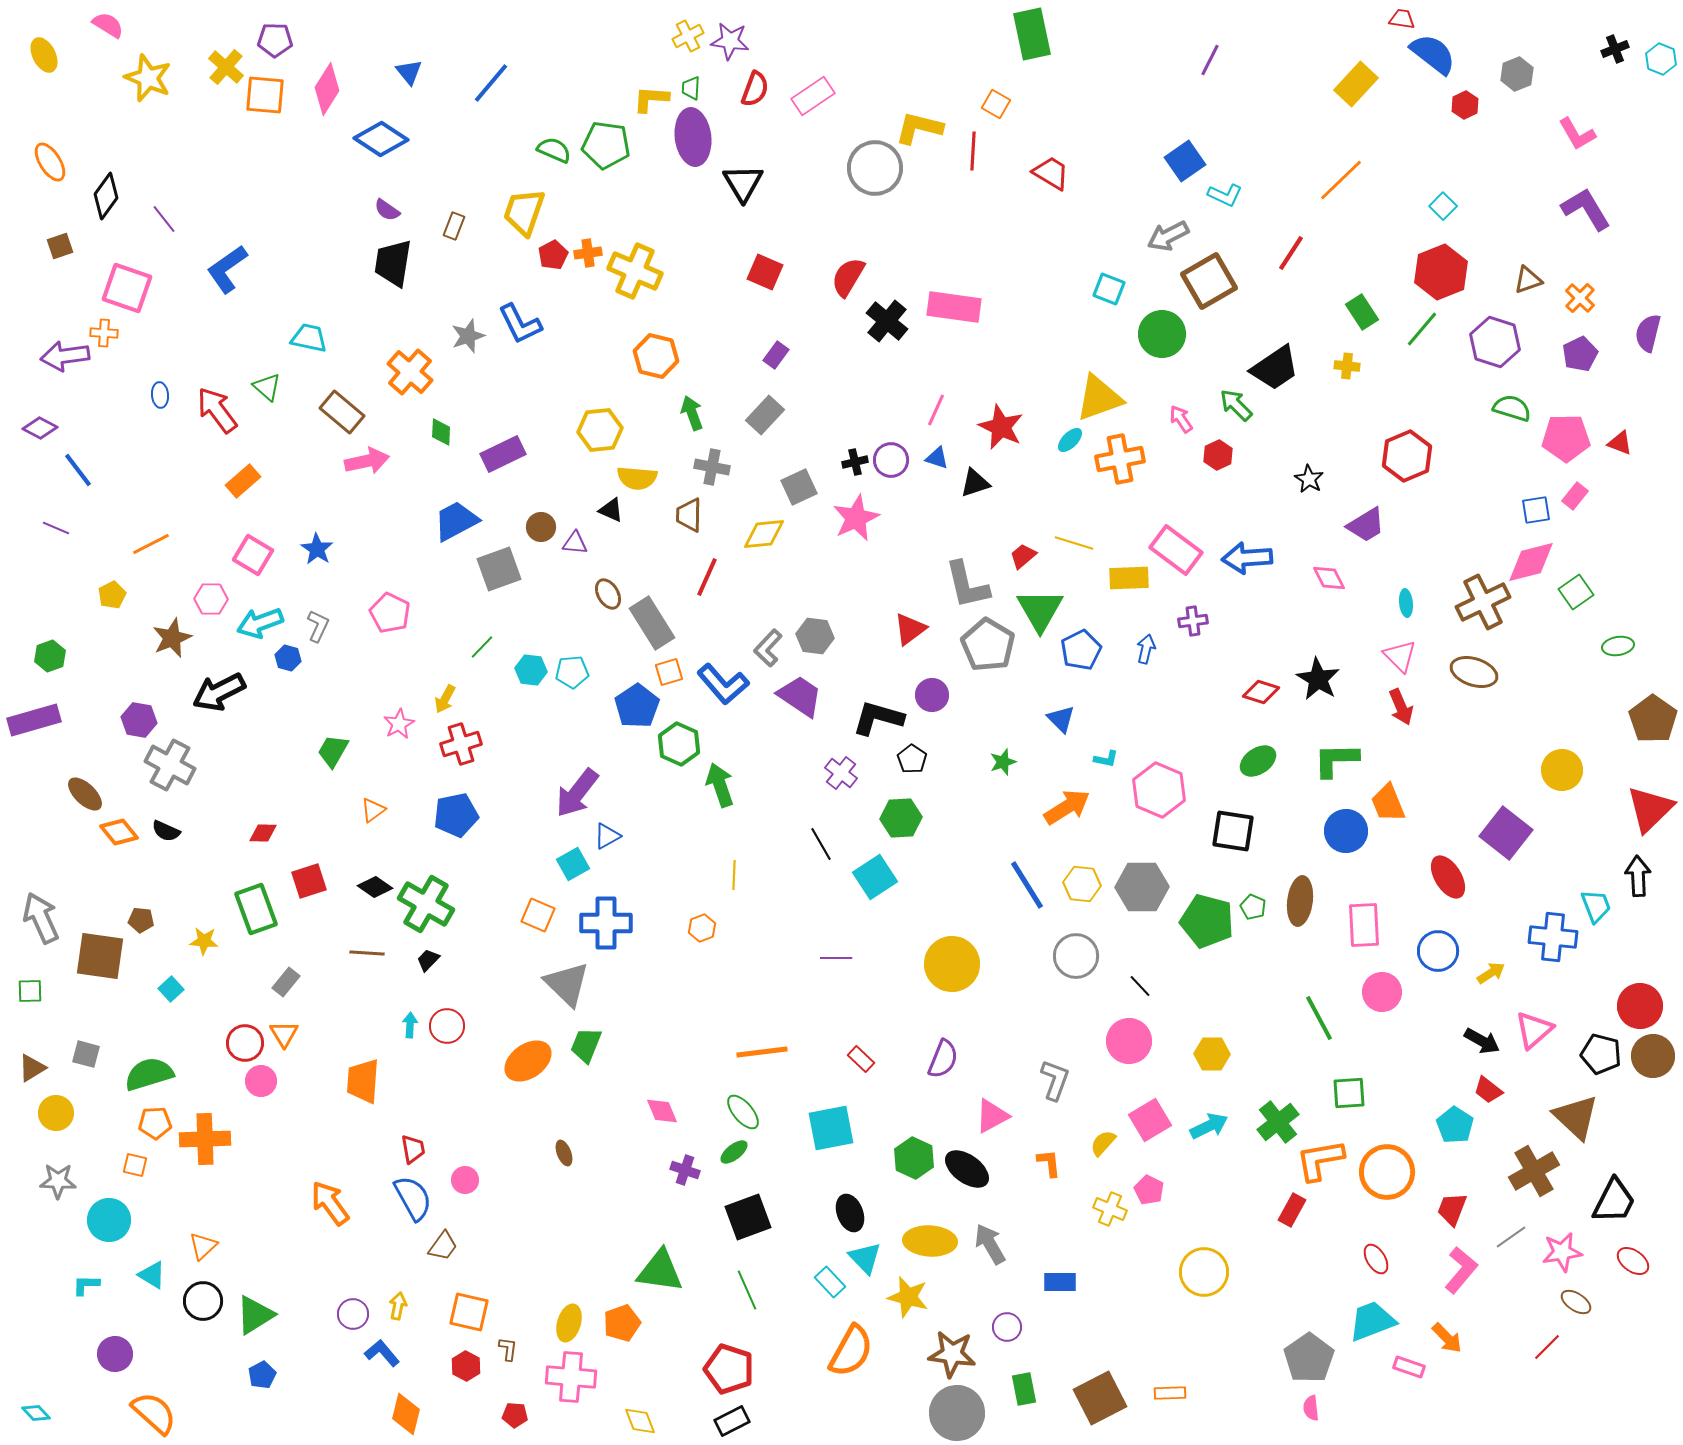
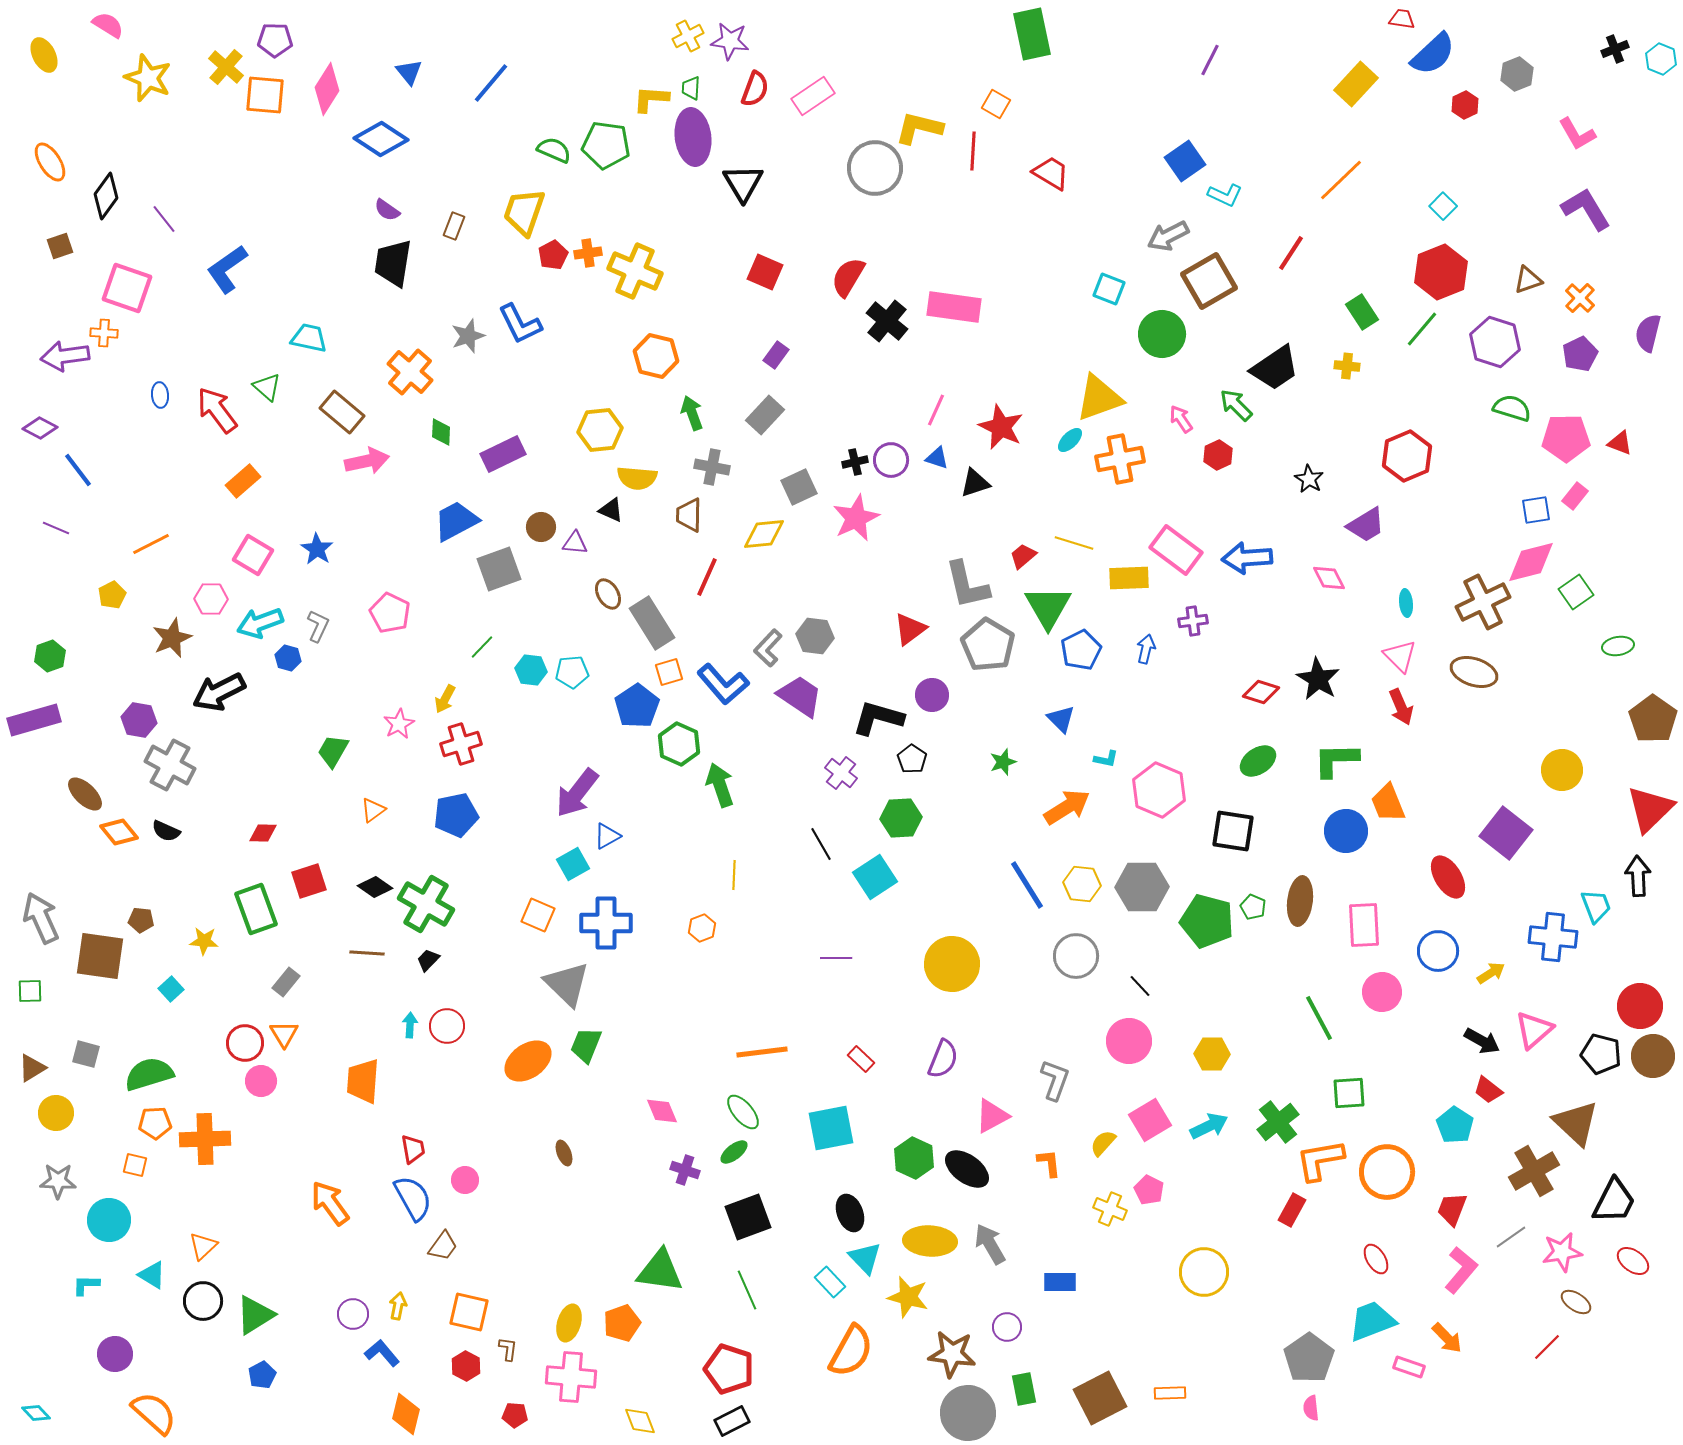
blue semicircle at (1433, 54): rotated 99 degrees clockwise
green triangle at (1040, 610): moved 8 px right, 3 px up
brown triangle at (1576, 1117): moved 6 px down
gray circle at (957, 1413): moved 11 px right
